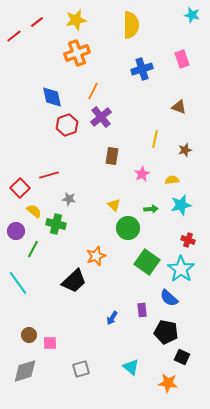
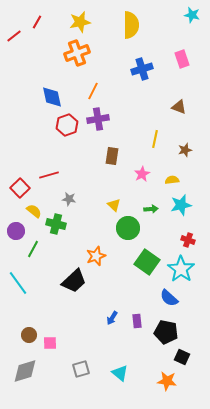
yellow star at (76, 20): moved 4 px right, 2 px down
red line at (37, 22): rotated 24 degrees counterclockwise
purple cross at (101, 117): moved 3 px left, 2 px down; rotated 30 degrees clockwise
purple rectangle at (142, 310): moved 5 px left, 11 px down
cyan triangle at (131, 367): moved 11 px left, 6 px down
orange star at (168, 383): moved 1 px left, 2 px up
